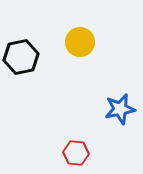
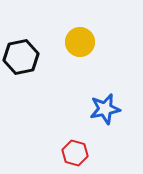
blue star: moved 15 px left
red hexagon: moved 1 px left; rotated 10 degrees clockwise
